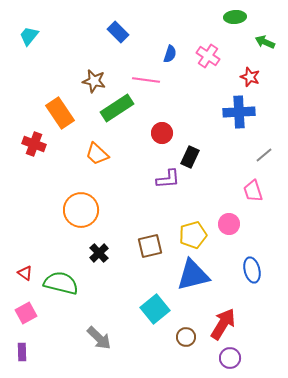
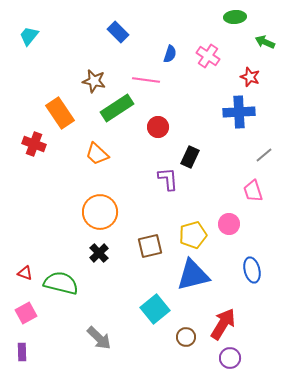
red circle: moved 4 px left, 6 px up
purple L-shape: rotated 90 degrees counterclockwise
orange circle: moved 19 px right, 2 px down
red triangle: rotated 14 degrees counterclockwise
